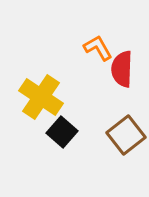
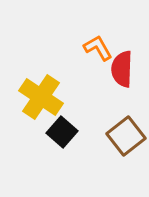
brown square: moved 1 px down
